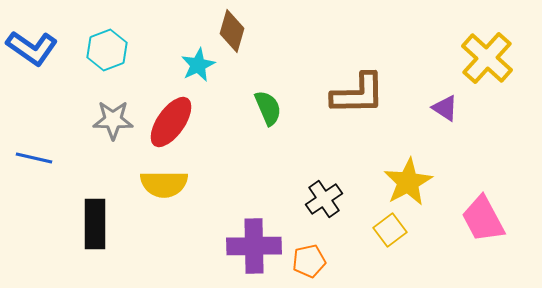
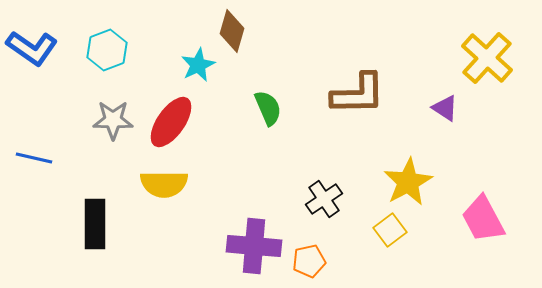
purple cross: rotated 6 degrees clockwise
